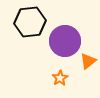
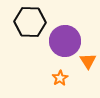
black hexagon: rotated 8 degrees clockwise
orange triangle: rotated 24 degrees counterclockwise
